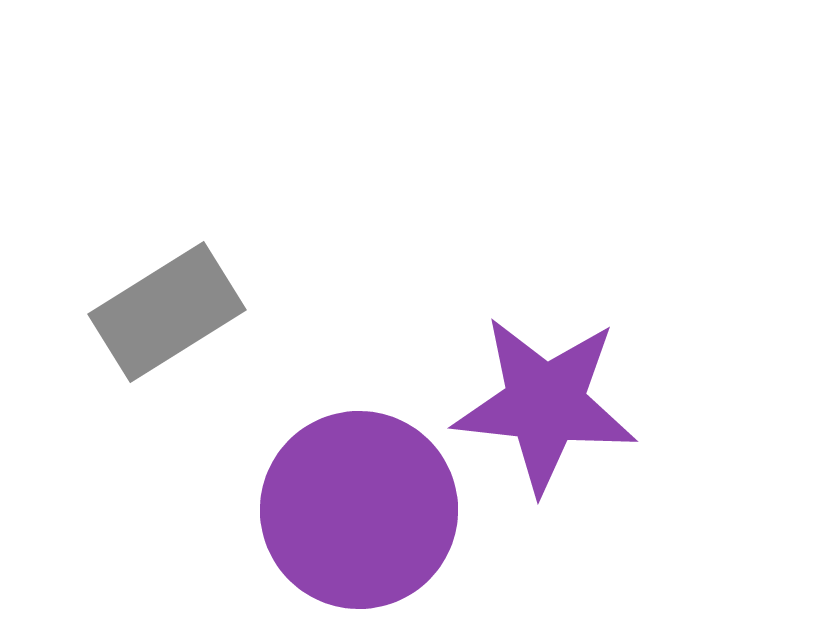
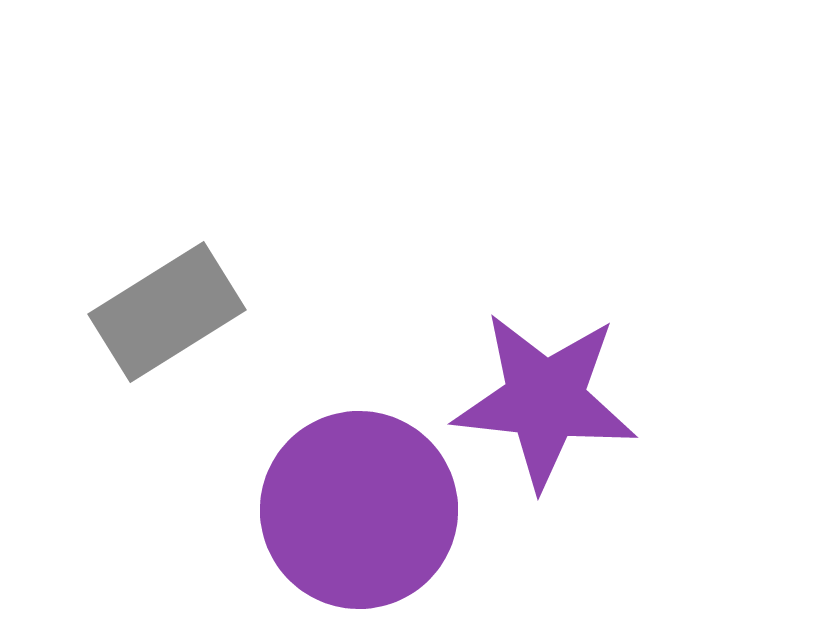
purple star: moved 4 px up
